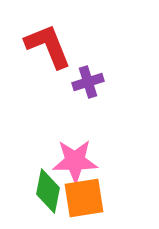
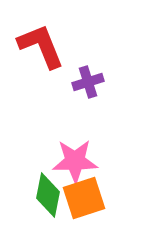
red L-shape: moved 7 px left
green diamond: moved 4 px down
orange square: rotated 9 degrees counterclockwise
